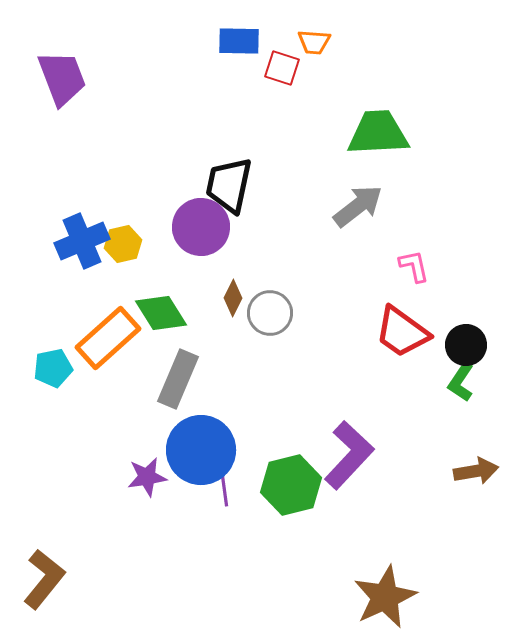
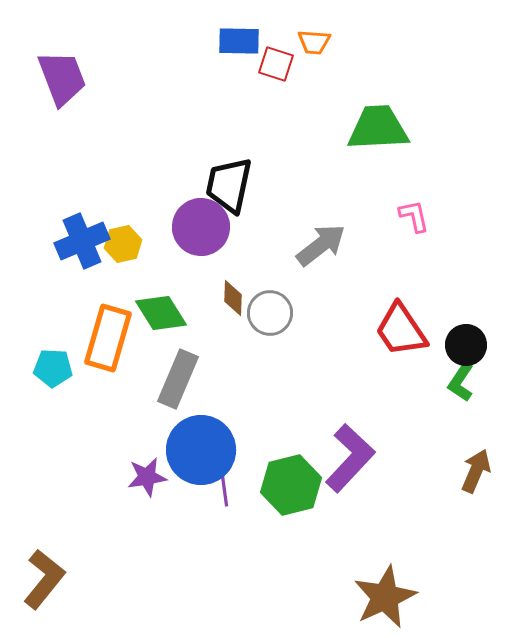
red square: moved 6 px left, 4 px up
green trapezoid: moved 5 px up
gray arrow: moved 37 px left, 39 px down
pink L-shape: moved 50 px up
brown diamond: rotated 24 degrees counterclockwise
red trapezoid: moved 1 px left, 2 px up; rotated 20 degrees clockwise
orange rectangle: rotated 32 degrees counterclockwise
cyan pentagon: rotated 15 degrees clockwise
purple L-shape: moved 1 px right, 3 px down
brown arrow: rotated 57 degrees counterclockwise
